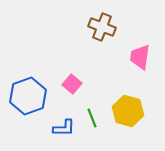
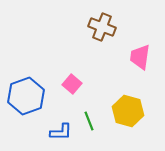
blue hexagon: moved 2 px left
green line: moved 3 px left, 3 px down
blue L-shape: moved 3 px left, 4 px down
